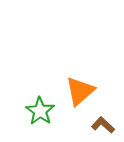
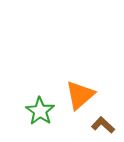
orange triangle: moved 4 px down
